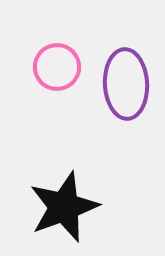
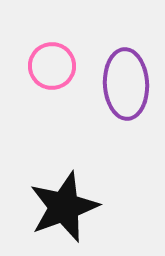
pink circle: moved 5 px left, 1 px up
